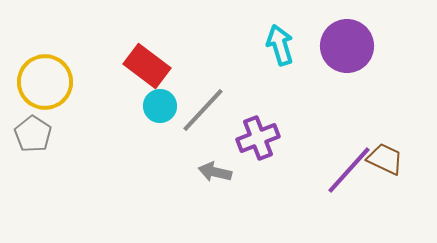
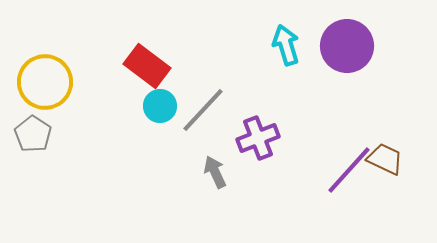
cyan arrow: moved 6 px right
gray arrow: rotated 52 degrees clockwise
